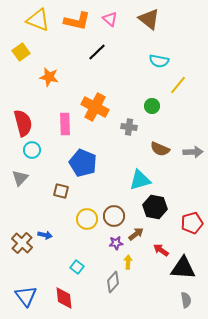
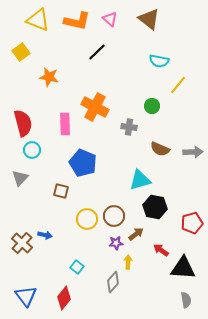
red diamond: rotated 45 degrees clockwise
